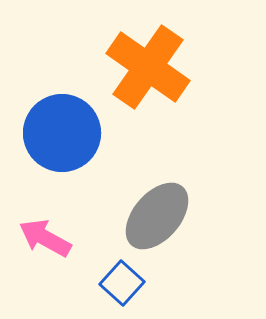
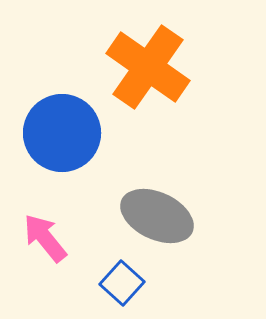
gray ellipse: rotated 74 degrees clockwise
pink arrow: rotated 22 degrees clockwise
